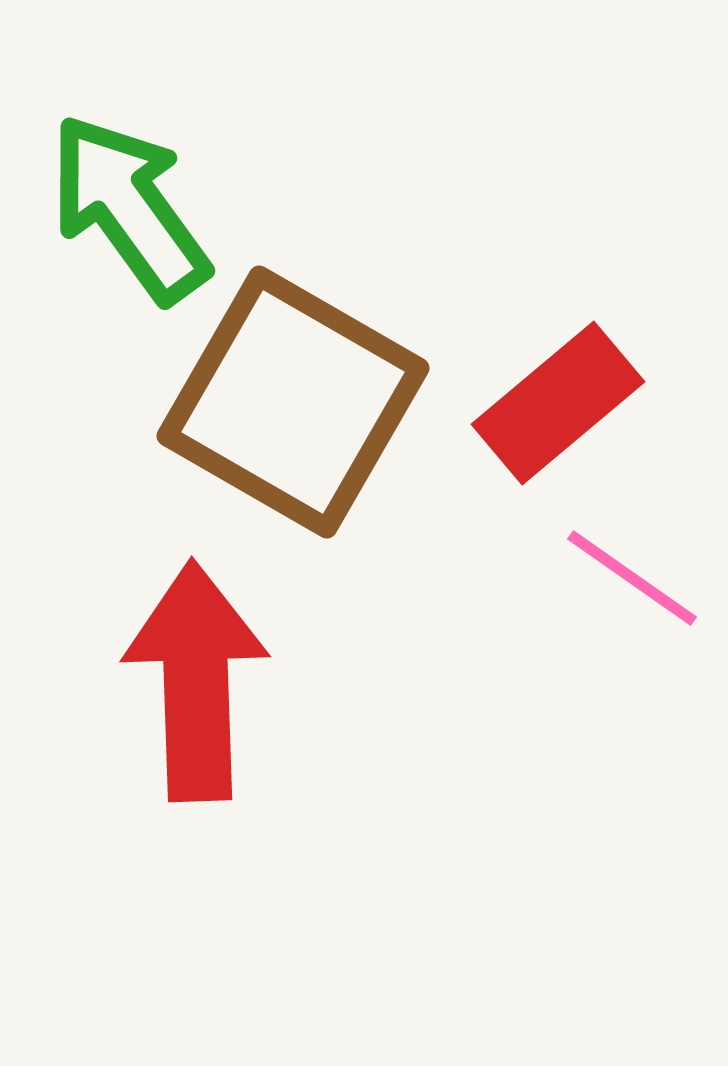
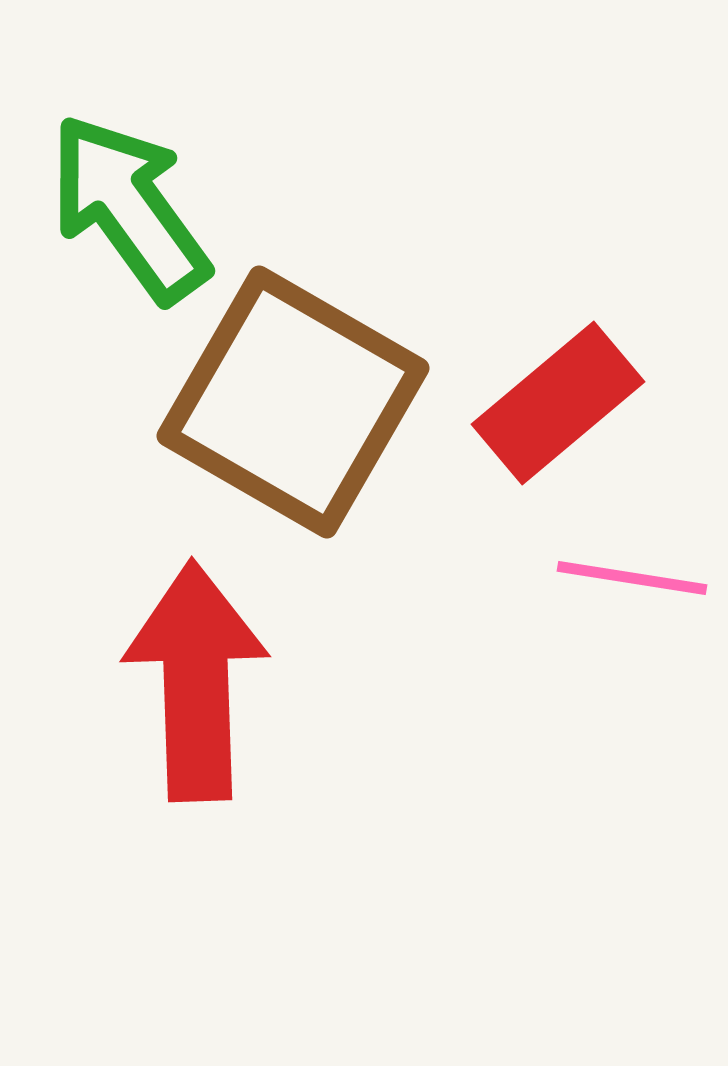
pink line: rotated 26 degrees counterclockwise
